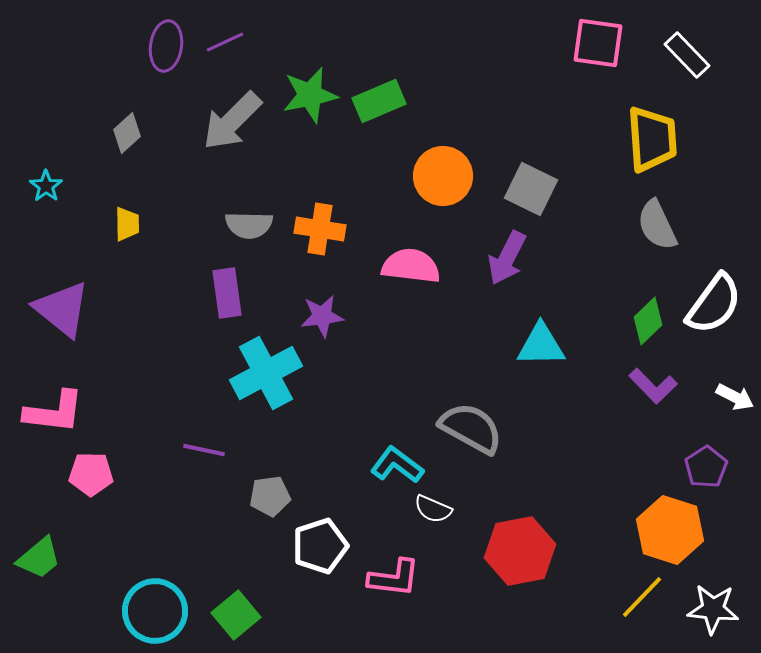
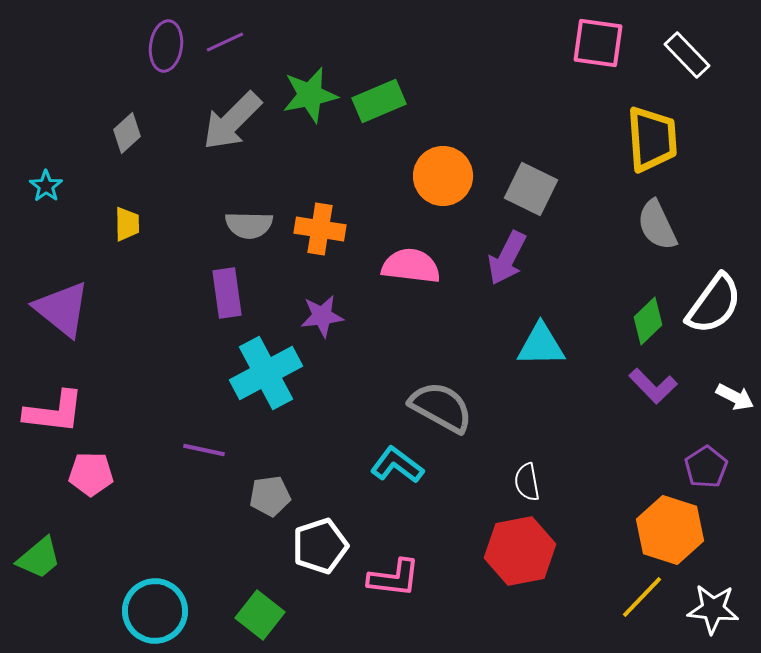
gray semicircle at (471, 428): moved 30 px left, 21 px up
white semicircle at (433, 509): moved 94 px right, 27 px up; rotated 57 degrees clockwise
green square at (236, 615): moved 24 px right; rotated 12 degrees counterclockwise
